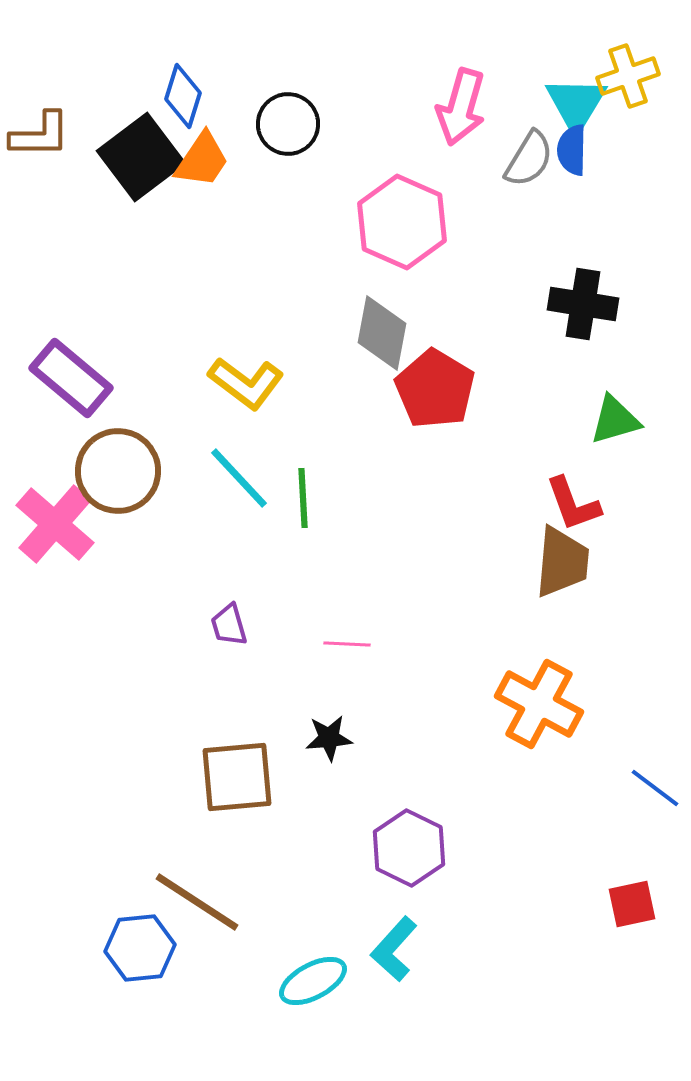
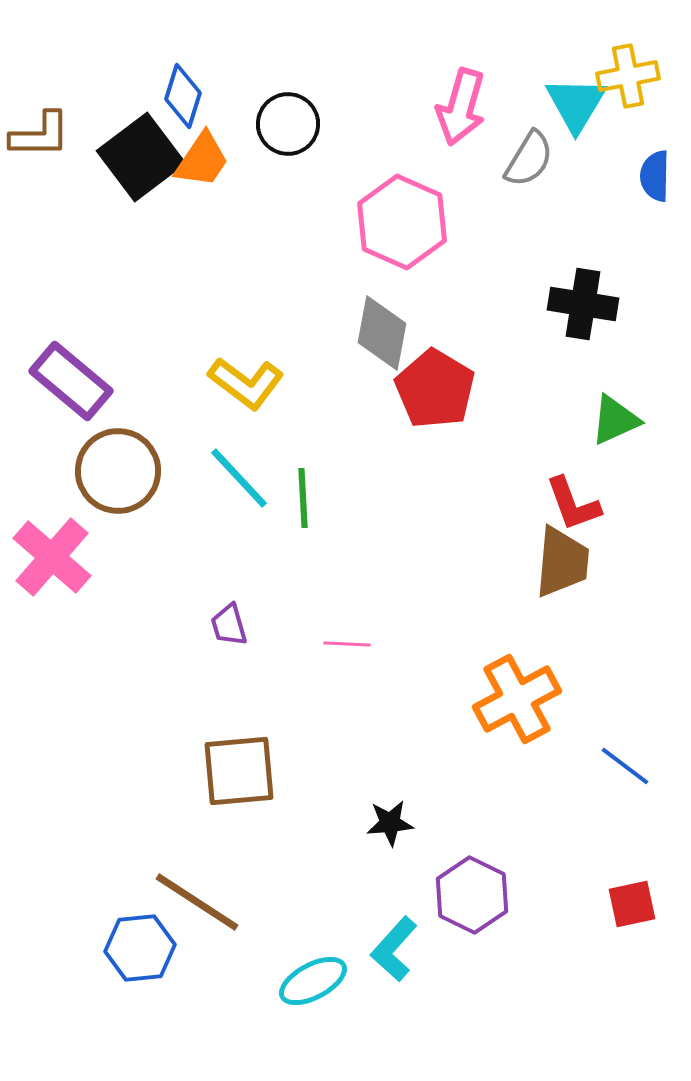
yellow cross: rotated 8 degrees clockwise
blue semicircle: moved 83 px right, 26 px down
purple rectangle: moved 3 px down
green triangle: rotated 8 degrees counterclockwise
pink cross: moved 3 px left, 33 px down
orange cross: moved 22 px left, 5 px up; rotated 34 degrees clockwise
black star: moved 61 px right, 85 px down
brown square: moved 2 px right, 6 px up
blue line: moved 30 px left, 22 px up
purple hexagon: moved 63 px right, 47 px down
